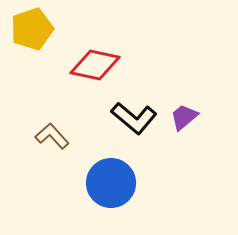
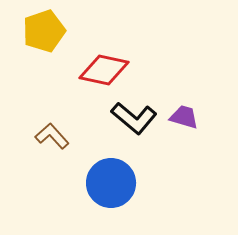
yellow pentagon: moved 12 px right, 2 px down
red diamond: moved 9 px right, 5 px down
purple trapezoid: rotated 56 degrees clockwise
